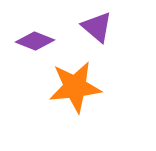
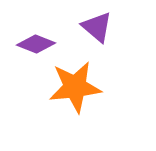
purple diamond: moved 1 px right, 3 px down
